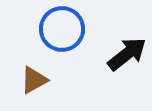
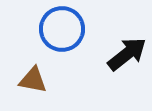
brown triangle: moved 1 px left; rotated 40 degrees clockwise
